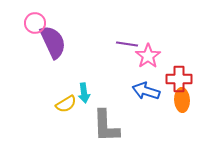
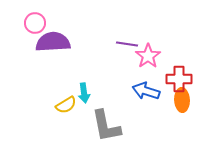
purple semicircle: rotated 68 degrees counterclockwise
yellow semicircle: moved 1 px down
gray L-shape: rotated 9 degrees counterclockwise
